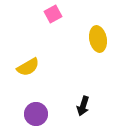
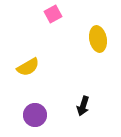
purple circle: moved 1 px left, 1 px down
